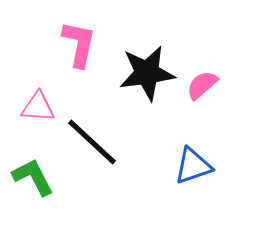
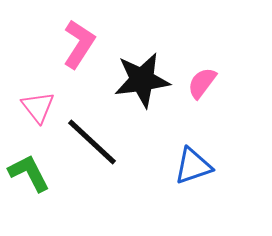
pink L-shape: rotated 21 degrees clockwise
black star: moved 5 px left, 7 px down
pink semicircle: moved 2 px up; rotated 12 degrees counterclockwise
pink triangle: rotated 48 degrees clockwise
green L-shape: moved 4 px left, 4 px up
